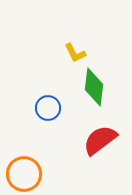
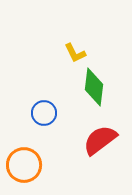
blue circle: moved 4 px left, 5 px down
orange circle: moved 9 px up
